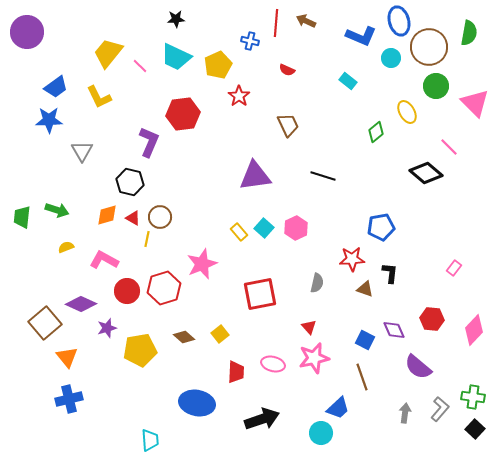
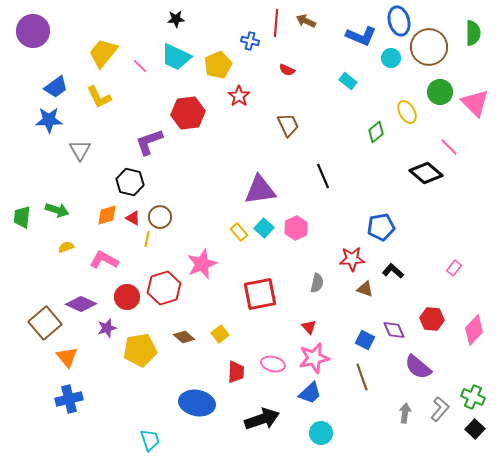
purple circle at (27, 32): moved 6 px right, 1 px up
green semicircle at (469, 33): moved 4 px right; rotated 10 degrees counterclockwise
yellow trapezoid at (108, 53): moved 5 px left
green circle at (436, 86): moved 4 px right, 6 px down
red hexagon at (183, 114): moved 5 px right, 1 px up
purple L-shape at (149, 142): rotated 132 degrees counterclockwise
gray triangle at (82, 151): moved 2 px left, 1 px up
purple triangle at (255, 176): moved 5 px right, 14 px down
black line at (323, 176): rotated 50 degrees clockwise
black L-shape at (390, 273): moved 3 px right, 2 px up; rotated 55 degrees counterclockwise
red circle at (127, 291): moved 6 px down
green cross at (473, 397): rotated 15 degrees clockwise
blue trapezoid at (338, 408): moved 28 px left, 15 px up
cyan trapezoid at (150, 440): rotated 15 degrees counterclockwise
